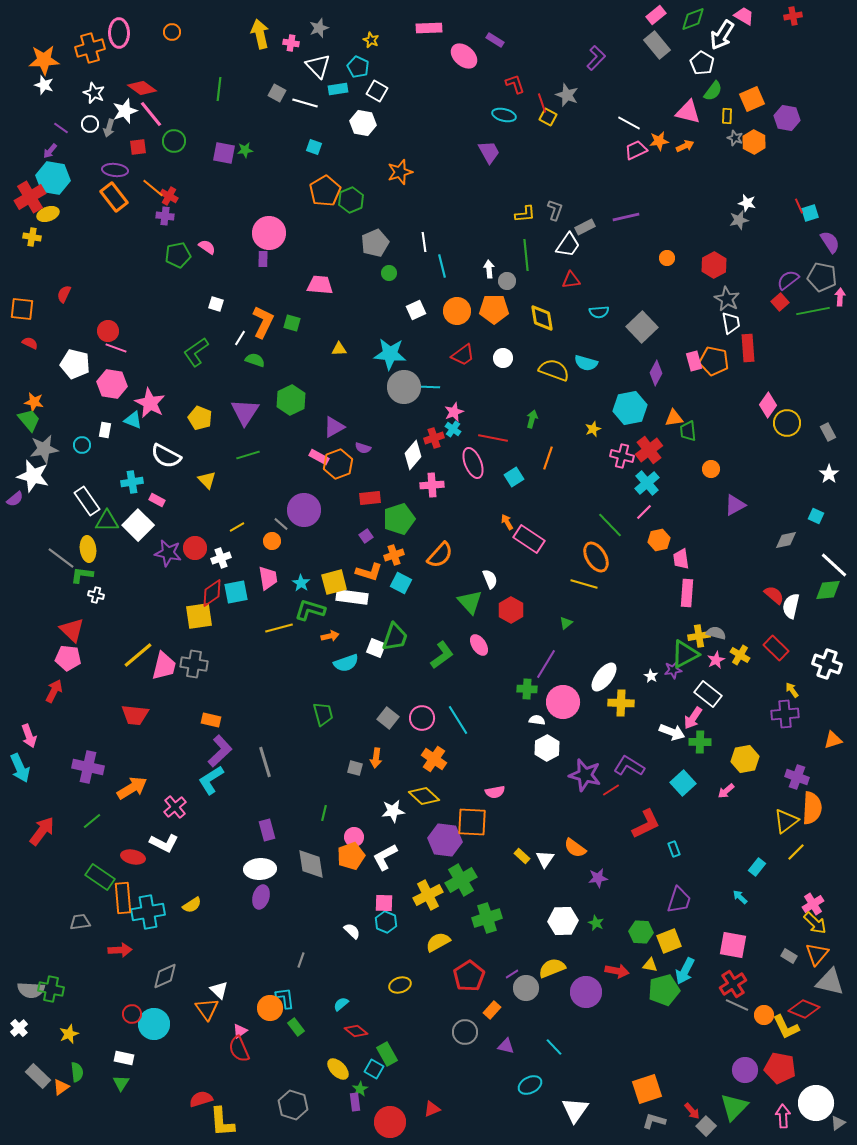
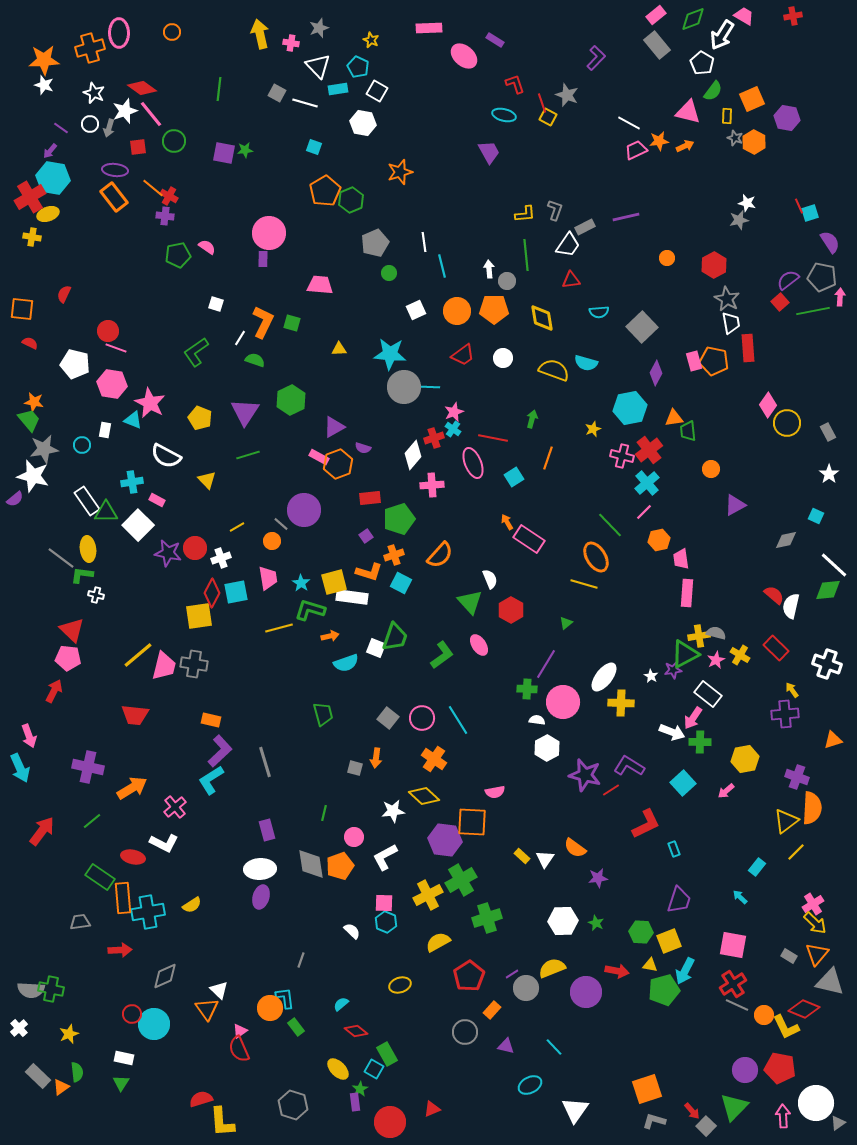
green triangle at (107, 521): moved 1 px left, 9 px up
red diamond at (212, 593): rotated 28 degrees counterclockwise
orange pentagon at (351, 856): moved 11 px left, 10 px down
